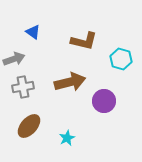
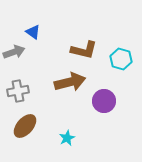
brown L-shape: moved 9 px down
gray arrow: moved 7 px up
gray cross: moved 5 px left, 4 px down
brown ellipse: moved 4 px left
